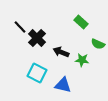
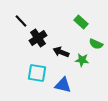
black line: moved 1 px right, 6 px up
black cross: moved 1 px right; rotated 12 degrees clockwise
green semicircle: moved 2 px left
cyan square: rotated 18 degrees counterclockwise
